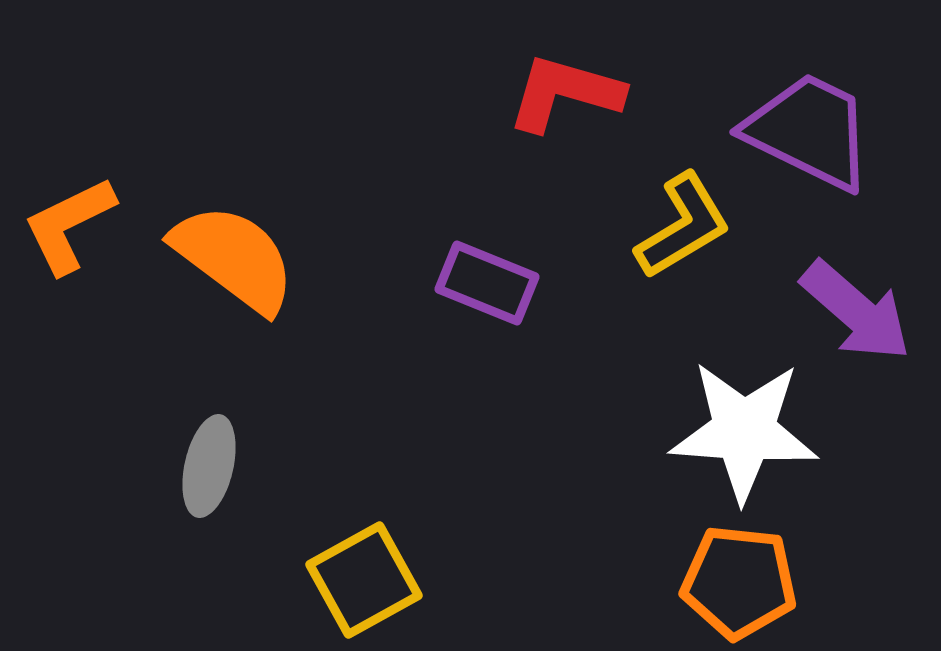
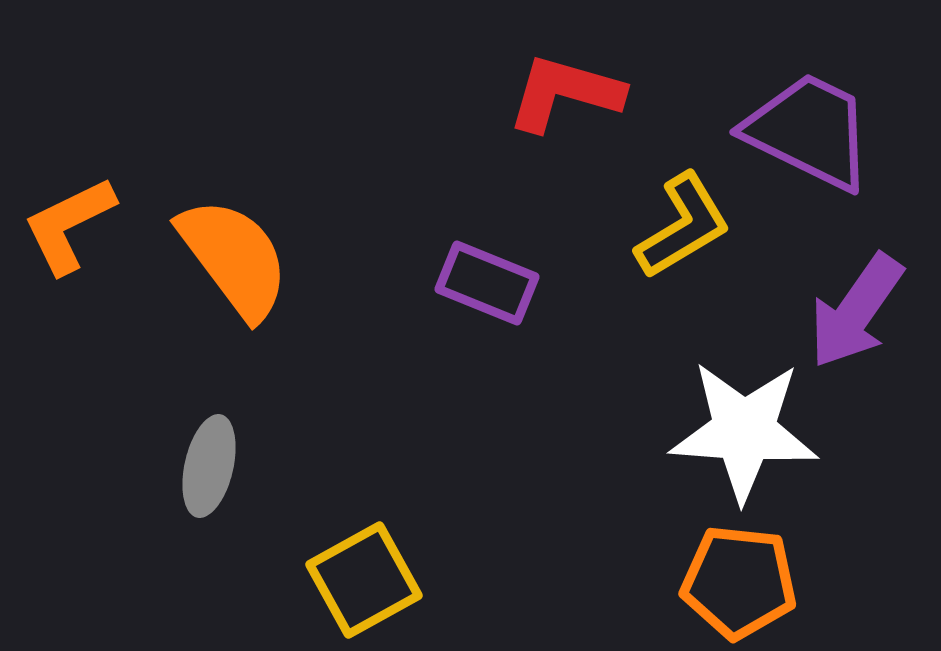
orange semicircle: rotated 16 degrees clockwise
purple arrow: rotated 84 degrees clockwise
